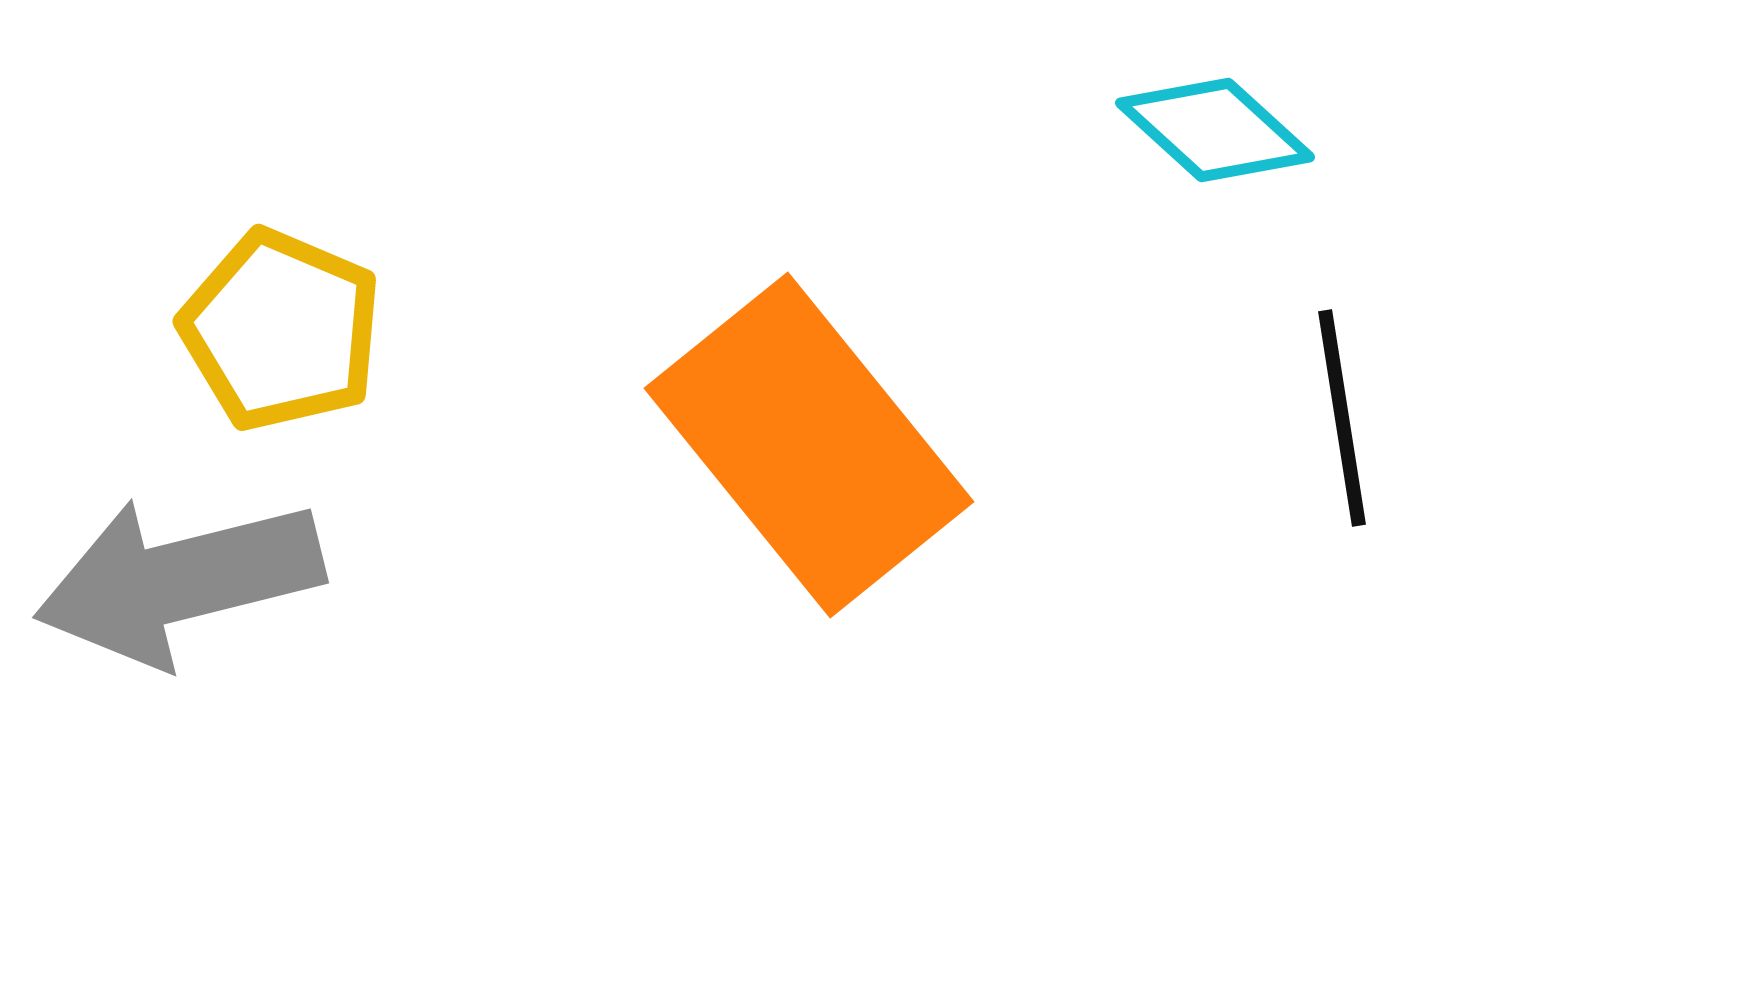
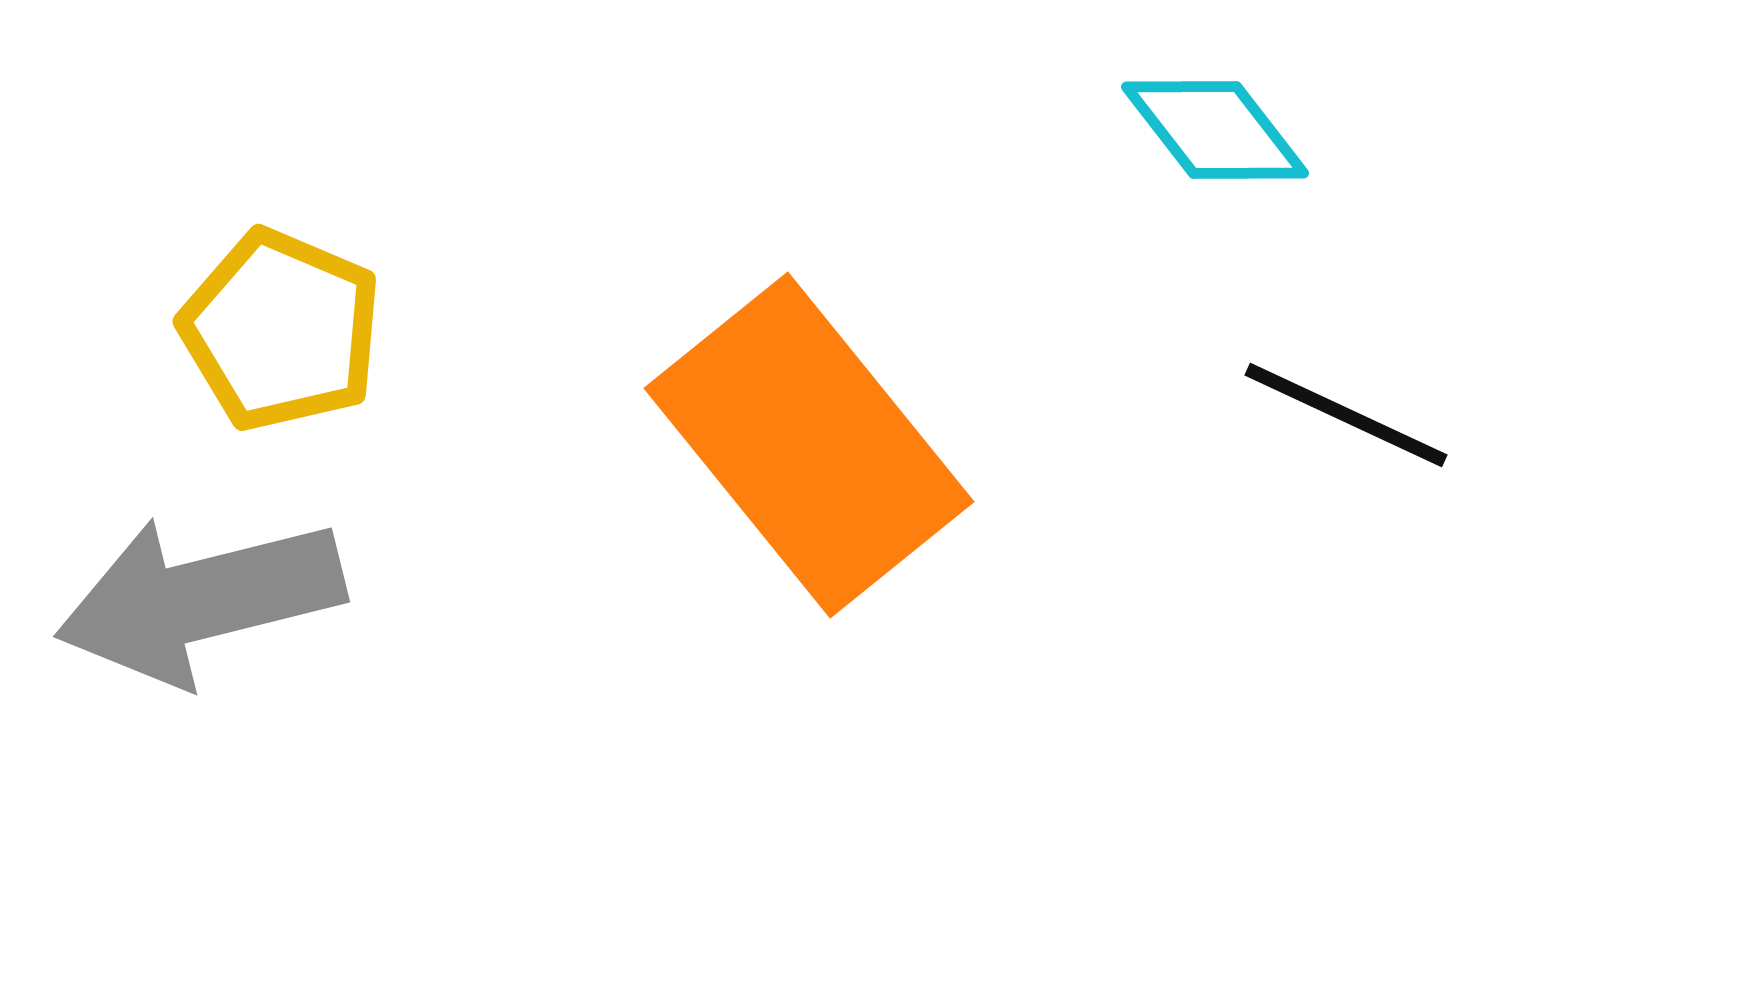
cyan diamond: rotated 10 degrees clockwise
black line: moved 4 px right, 3 px up; rotated 56 degrees counterclockwise
gray arrow: moved 21 px right, 19 px down
